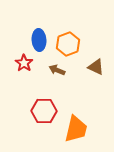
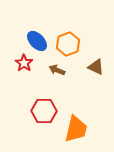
blue ellipse: moved 2 px left, 1 px down; rotated 40 degrees counterclockwise
